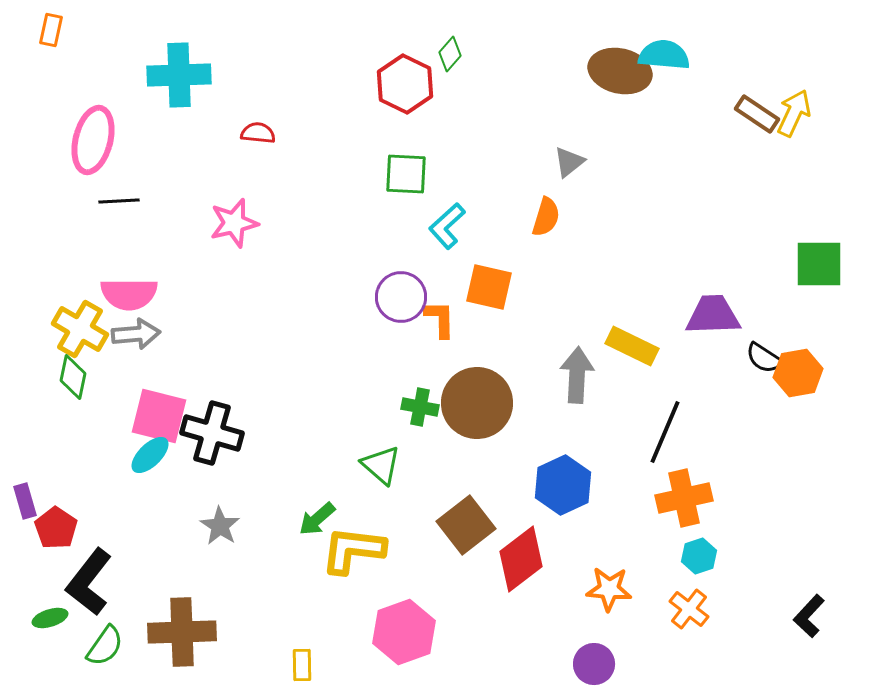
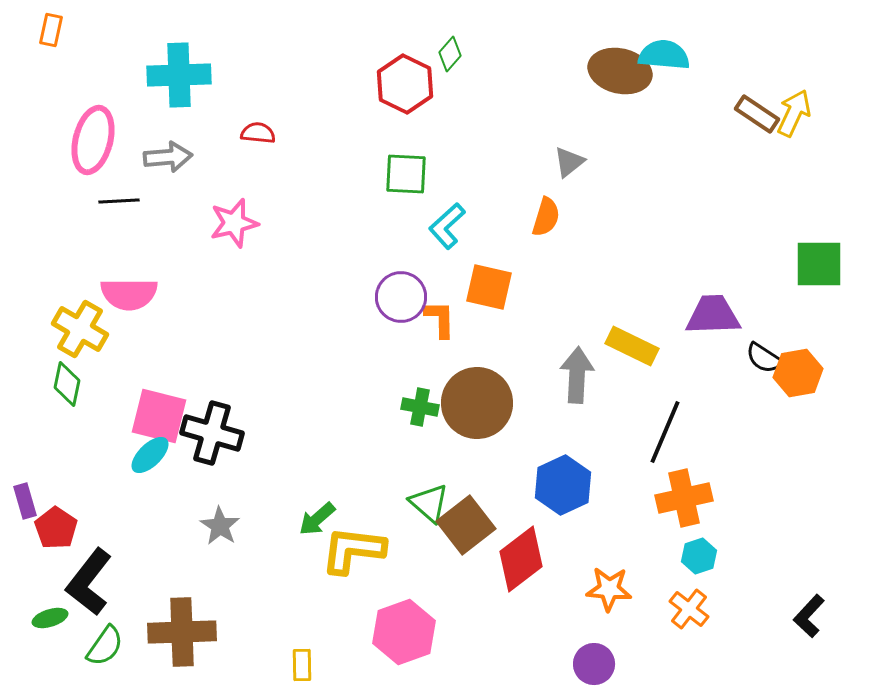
gray arrow at (136, 334): moved 32 px right, 177 px up
green diamond at (73, 377): moved 6 px left, 7 px down
green triangle at (381, 465): moved 48 px right, 38 px down
